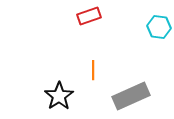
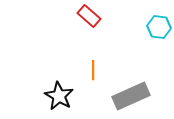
red rectangle: rotated 60 degrees clockwise
black star: rotated 8 degrees counterclockwise
